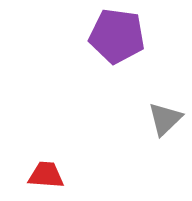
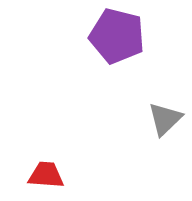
purple pentagon: rotated 6 degrees clockwise
